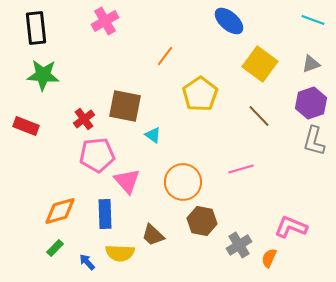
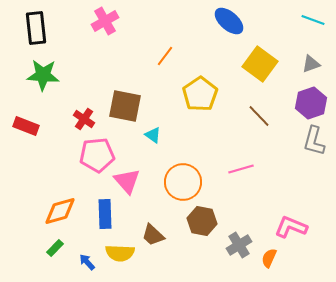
red cross: rotated 20 degrees counterclockwise
